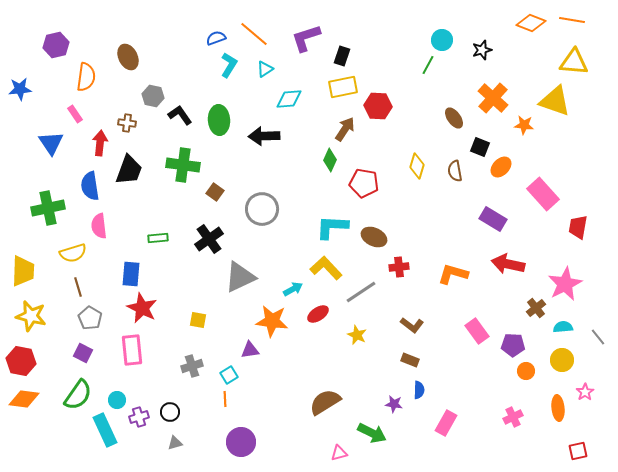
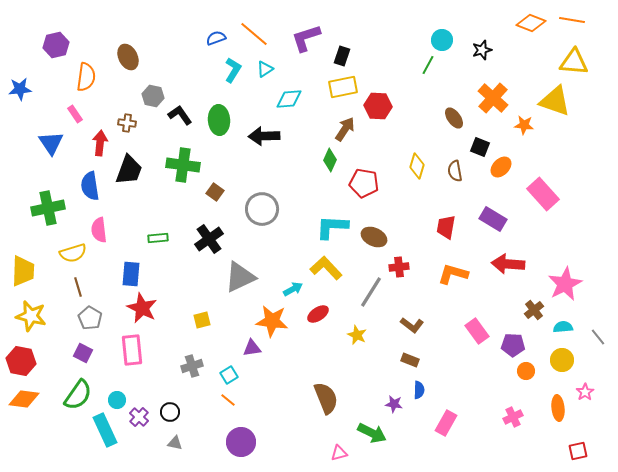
cyan L-shape at (229, 65): moved 4 px right, 5 px down
pink semicircle at (99, 226): moved 4 px down
red trapezoid at (578, 227): moved 132 px left
red arrow at (508, 264): rotated 8 degrees counterclockwise
gray line at (361, 292): moved 10 px right; rotated 24 degrees counterclockwise
brown cross at (536, 308): moved 2 px left, 2 px down
yellow square at (198, 320): moved 4 px right; rotated 24 degrees counterclockwise
purple triangle at (250, 350): moved 2 px right, 2 px up
orange line at (225, 399): moved 3 px right, 1 px down; rotated 49 degrees counterclockwise
brown semicircle at (325, 402): moved 1 px right, 4 px up; rotated 100 degrees clockwise
purple cross at (139, 417): rotated 30 degrees counterclockwise
gray triangle at (175, 443): rotated 28 degrees clockwise
